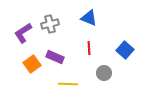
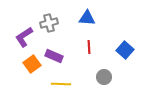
blue triangle: moved 2 px left; rotated 18 degrees counterclockwise
gray cross: moved 1 px left, 1 px up
purple L-shape: moved 1 px right, 4 px down
red line: moved 1 px up
purple rectangle: moved 1 px left, 1 px up
gray circle: moved 4 px down
yellow line: moved 7 px left
